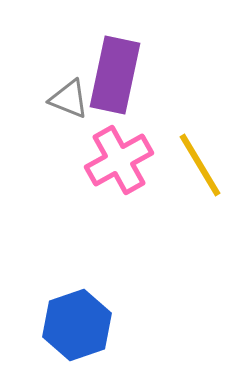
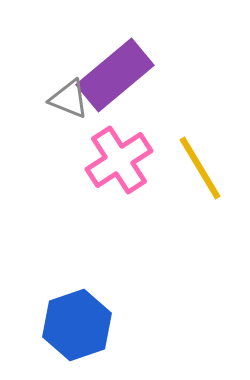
purple rectangle: rotated 38 degrees clockwise
pink cross: rotated 4 degrees counterclockwise
yellow line: moved 3 px down
